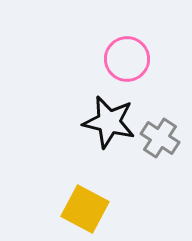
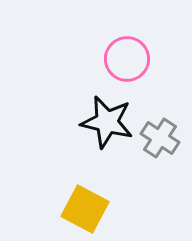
black star: moved 2 px left
